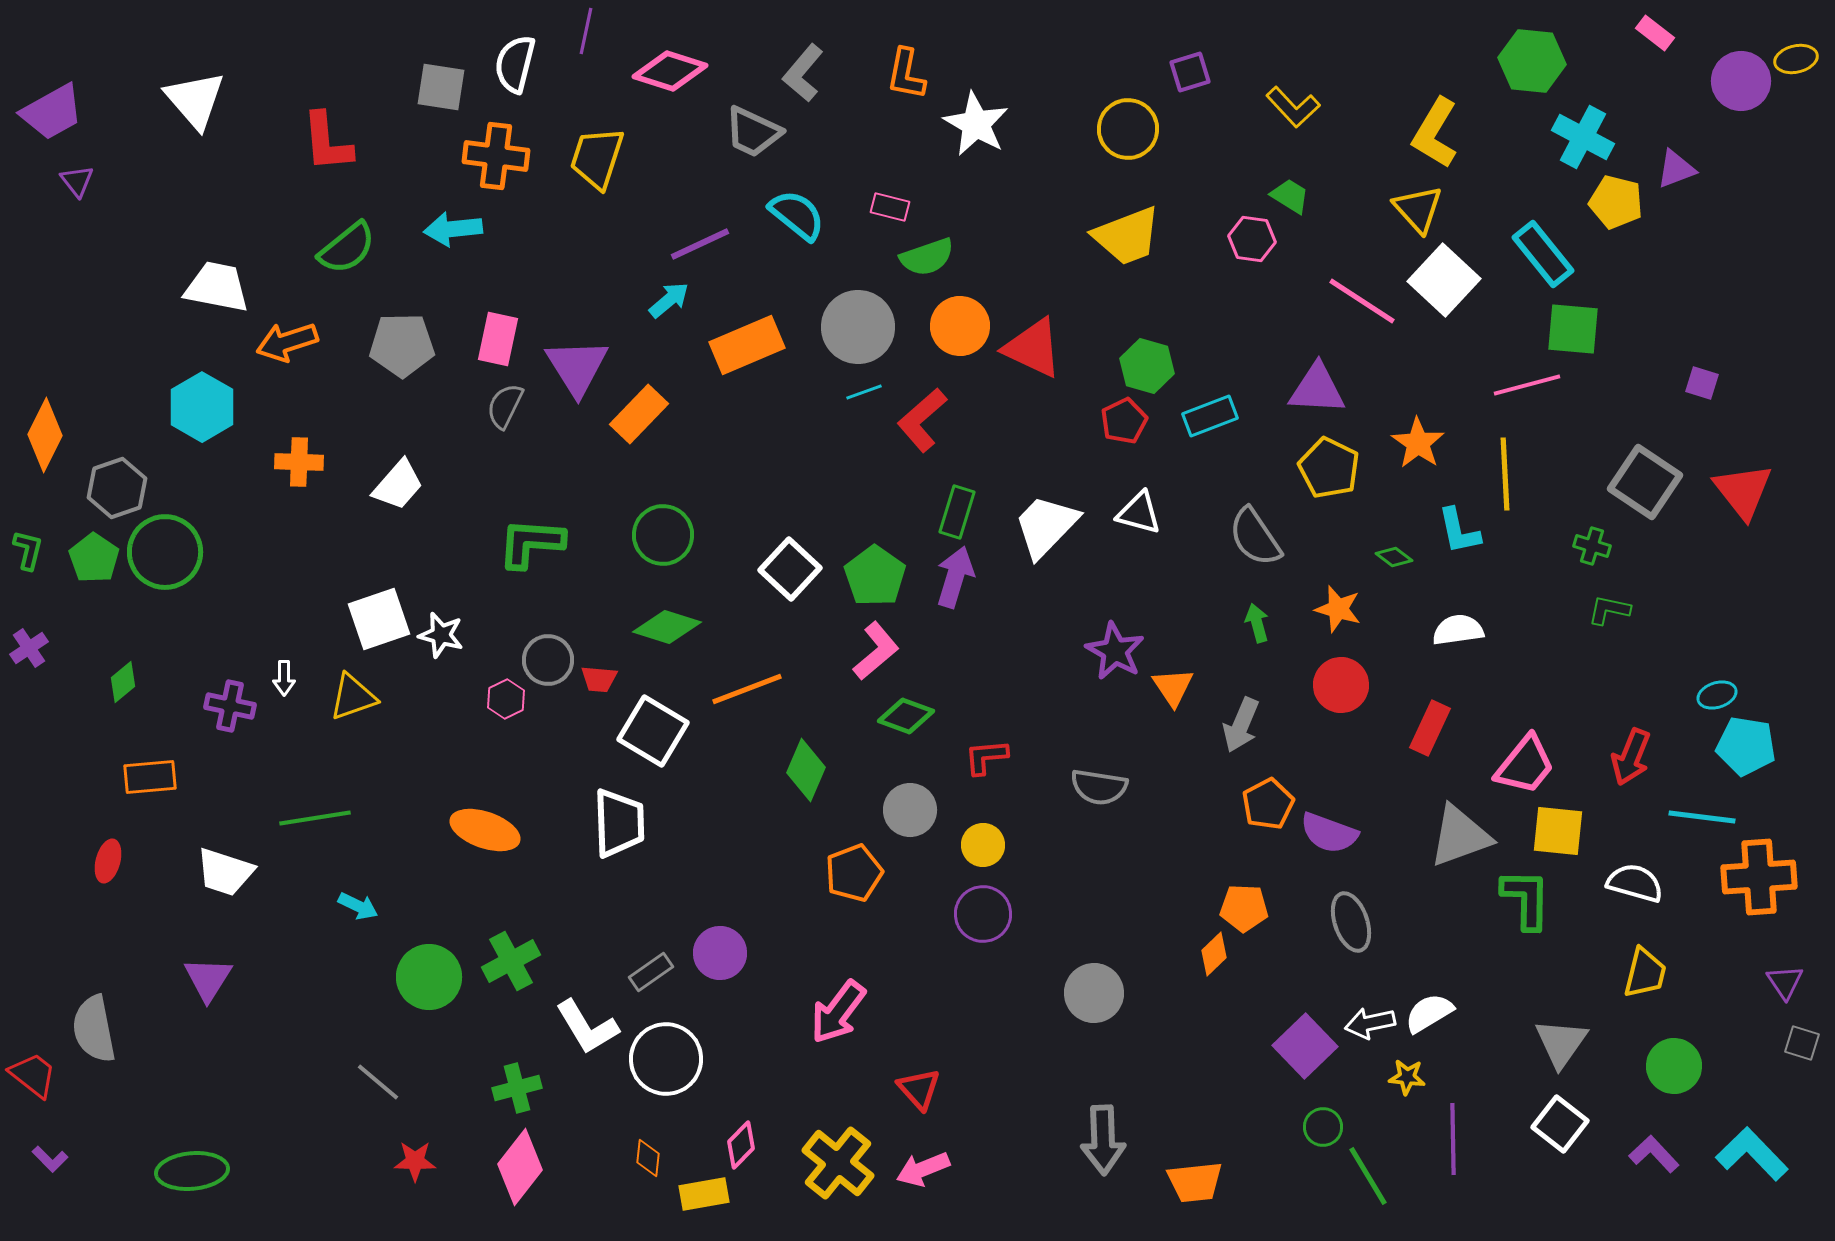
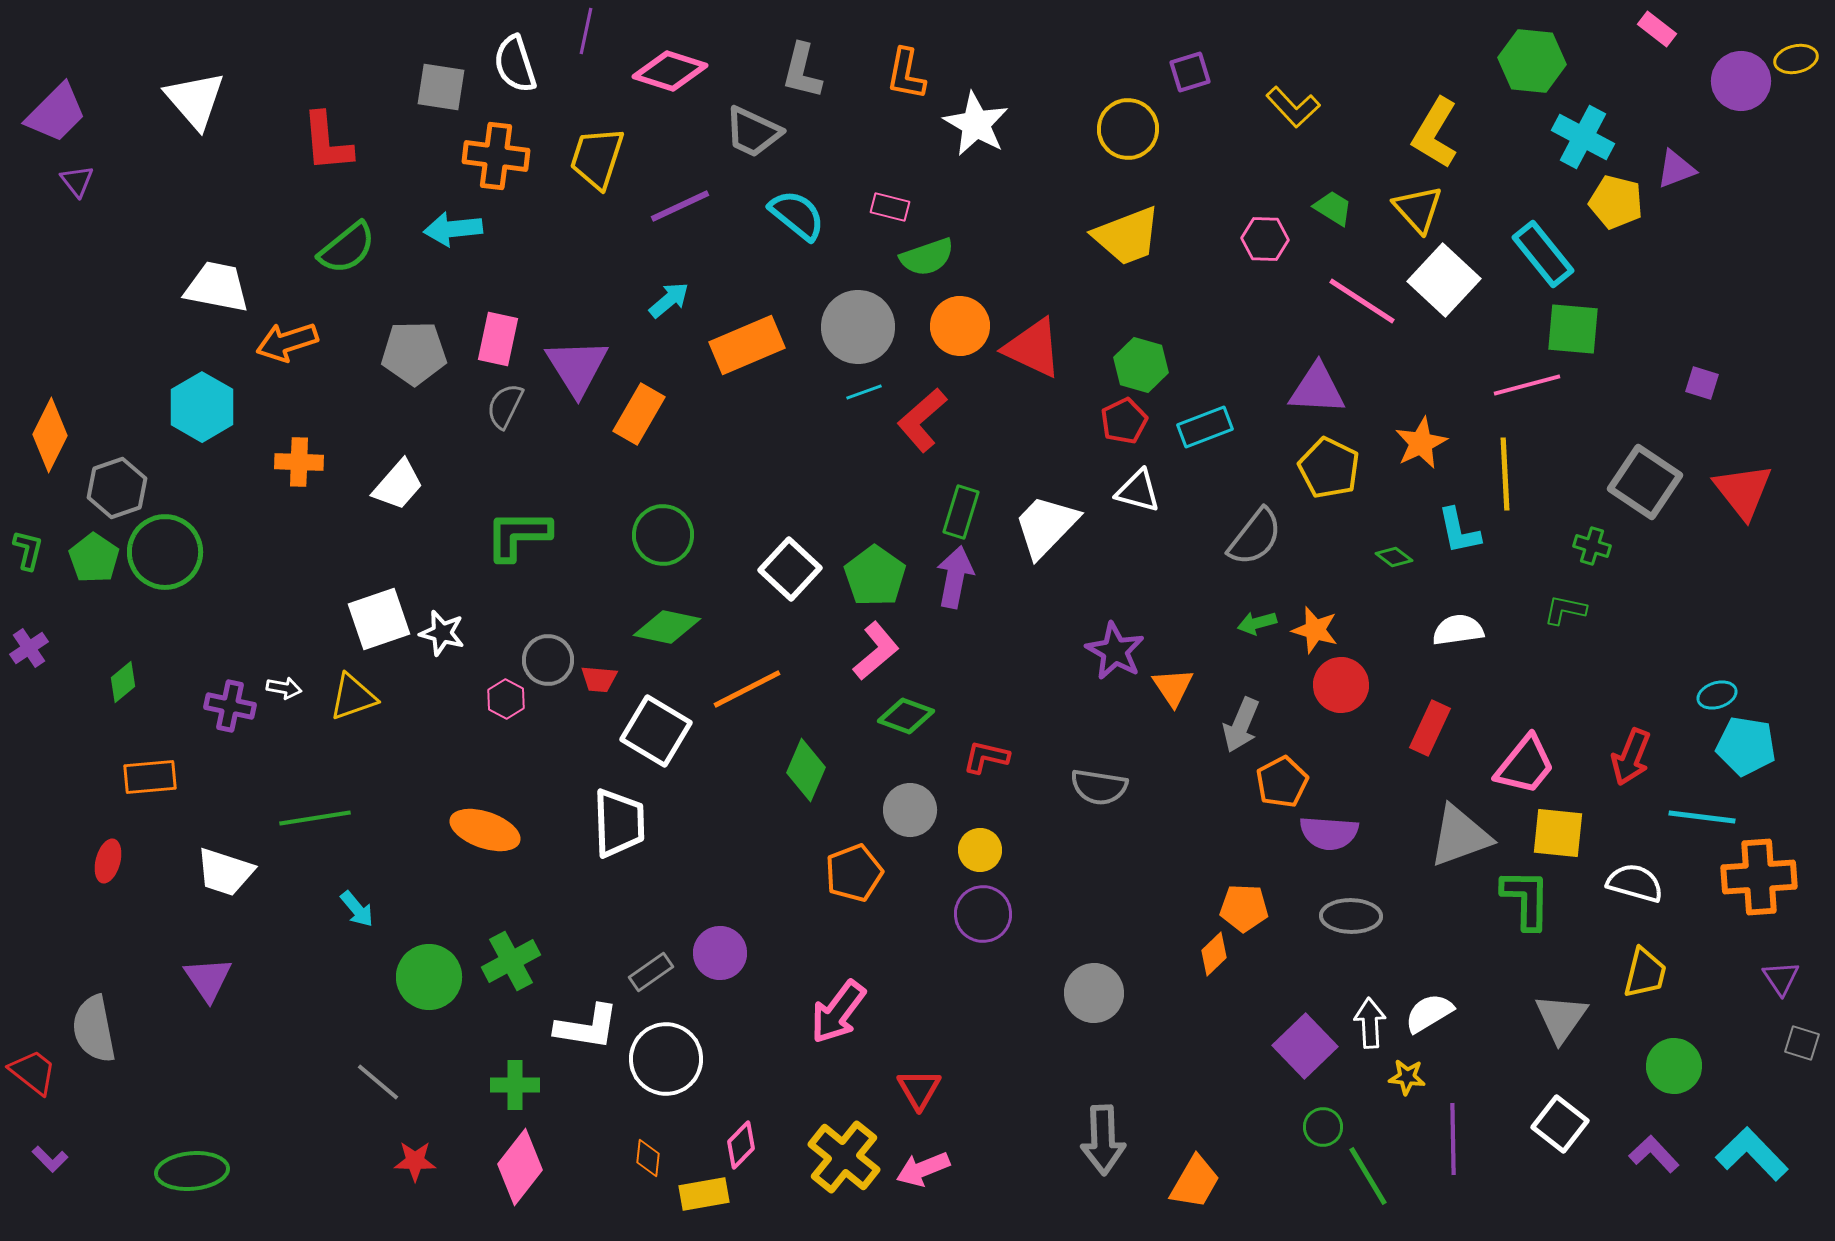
pink rectangle at (1655, 33): moved 2 px right, 4 px up
white semicircle at (515, 64): rotated 32 degrees counterclockwise
gray L-shape at (803, 73): moved 1 px left, 2 px up; rotated 26 degrees counterclockwise
purple trapezoid at (52, 112): moved 4 px right, 1 px down; rotated 16 degrees counterclockwise
green trapezoid at (1290, 196): moved 43 px right, 12 px down
pink hexagon at (1252, 239): moved 13 px right; rotated 6 degrees counterclockwise
purple line at (700, 244): moved 20 px left, 38 px up
gray pentagon at (402, 345): moved 12 px right, 8 px down
green hexagon at (1147, 366): moved 6 px left, 1 px up
orange rectangle at (639, 414): rotated 14 degrees counterclockwise
cyan rectangle at (1210, 416): moved 5 px left, 11 px down
orange diamond at (45, 435): moved 5 px right
orange star at (1418, 443): moved 3 px right; rotated 12 degrees clockwise
green rectangle at (957, 512): moved 4 px right
white triangle at (1139, 513): moved 1 px left, 22 px up
gray semicircle at (1255, 537): rotated 108 degrees counterclockwise
green L-shape at (531, 543): moved 13 px left, 8 px up; rotated 4 degrees counterclockwise
purple arrow at (955, 577): rotated 6 degrees counterclockwise
orange star at (1338, 609): moved 23 px left, 21 px down
green L-shape at (1609, 610): moved 44 px left
green arrow at (1257, 623): rotated 90 degrees counterclockwise
green diamond at (667, 627): rotated 6 degrees counterclockwise
white star at (441, 635): moved 1 px right, 2 px up
white arrow at (284, 678): moved 10 px down; rotated 80 degrees counterclockwise
orange line at (747, 689): rotated 6 degrees counterclockwise
pink hexagon at (506, 699): rotated 6 degrees counterclockwise
white square at (653, 731): moved 3 px right
red L-shape at (986, 757): rotated 18 degrees clockwise
orange pentagon at (1268, 804): moved 14 px right, 22 px up
yellow square at (1558, 831): moved 2 px down
purple semicircle at (1329, 833): rotated 16 degrees counterclockwise
yellow circle at (983, 845): moved 3 px left, 5 px down
cyan arrow at (358, 906): moved 1 px left, 3 px down; rotated 24 degrees clockwise
gray ellipse at (1351, 922): moved 6 px up; rotated 70 degrees counterclockwise
purple triangle at (208, 979): rotated 6 degrees counterclockwise
purple triangle at (1785, 982): moved 4 px left, 4 px up
white arrow at (1370, 1023): rotated 99 degrees clockwise
white L-shape at (587, 1027): rotated 50 degrees counterclockwise
gray triangle at (1561, 1043): moved 25 px up
red trapezoid at (33, 1075): moved 3 px up
green cross at (517, 1088): moved 2 px left, 3 px up; rotated 15 degrees clockwise
red triangle at (919, 1089): rotated 12 degrees clockwise
yellow cross at (838, 1163): moved 6 px right, 6 px up
orange trapezoid at (1195, 1182): rotated 54 degrees counterclockwise
